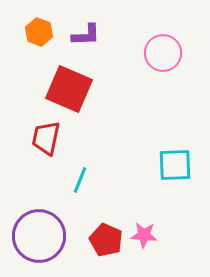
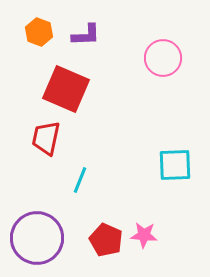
pink circle: moved 5 px down
red square: moved 3 px left
purple circle: moved 2 px left, 2 px down
